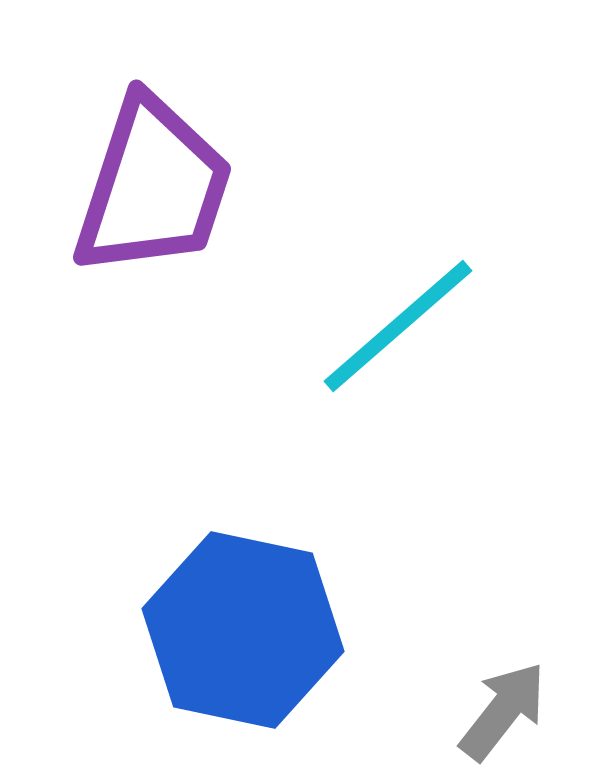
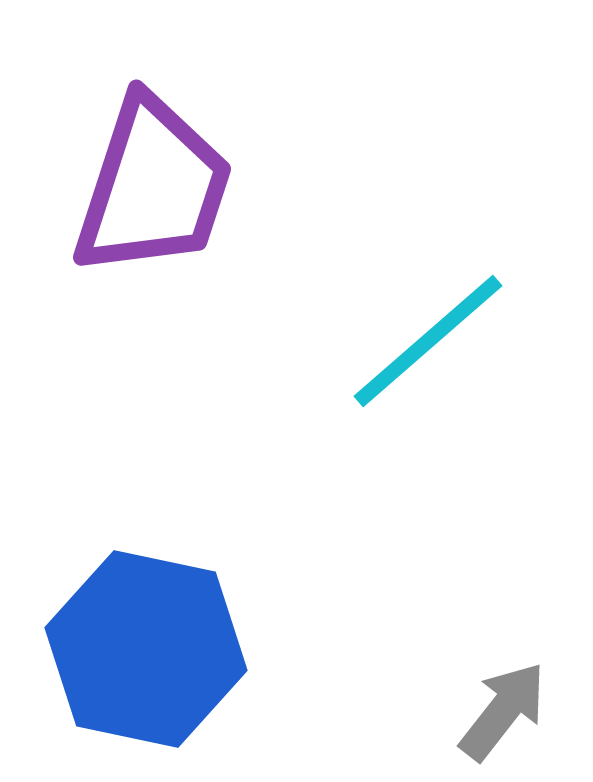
cyan line: moved 30 px right, 15 px down
blue hexagon: moved 97 px left, 19 px down
